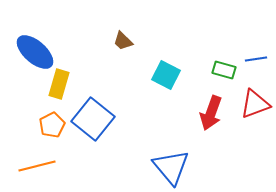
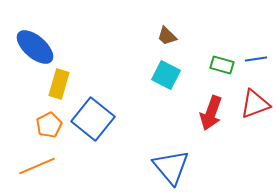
brown trapezoid: moved 44 px right, 5 px up
blue ellipse: moved 5 px up
green rectangle: moved 2 px left, 5 px up
orange pentagon: moved 3 px left
orange line: rotated 9 degrees counterclockwise
